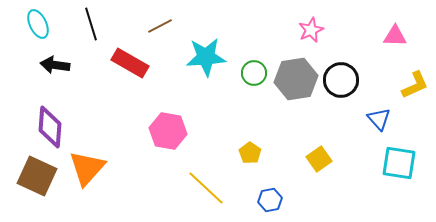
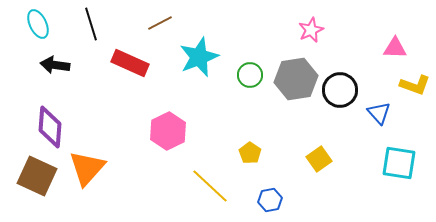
brown line: moved 3 px up
pink triangle: moved 12 px down
cyan star: moved 7 px left; rotated 18 degrees counterclockwise
red rectangle: rotated 6 degrees counterclockwise
green circle: moved 4 px left, 2 px down
black circle: moved 1 px left, 10 px down
yellow L-shape: rotated 44 degrees clockwise
blue triangle: moved 6 px up
pink hexagon: rotated 24 degrees clockwise
yellow line: moved 4 px right, 2 px up
